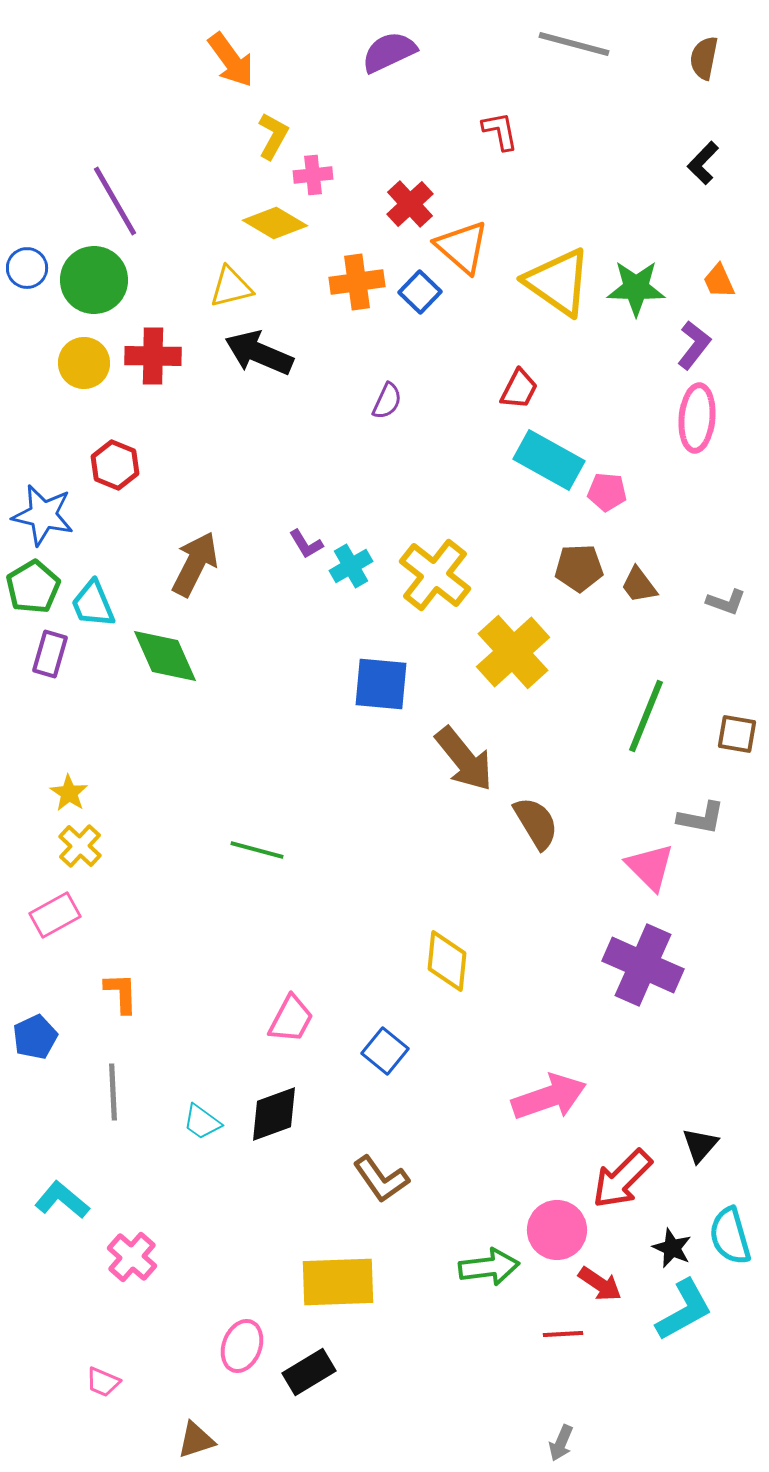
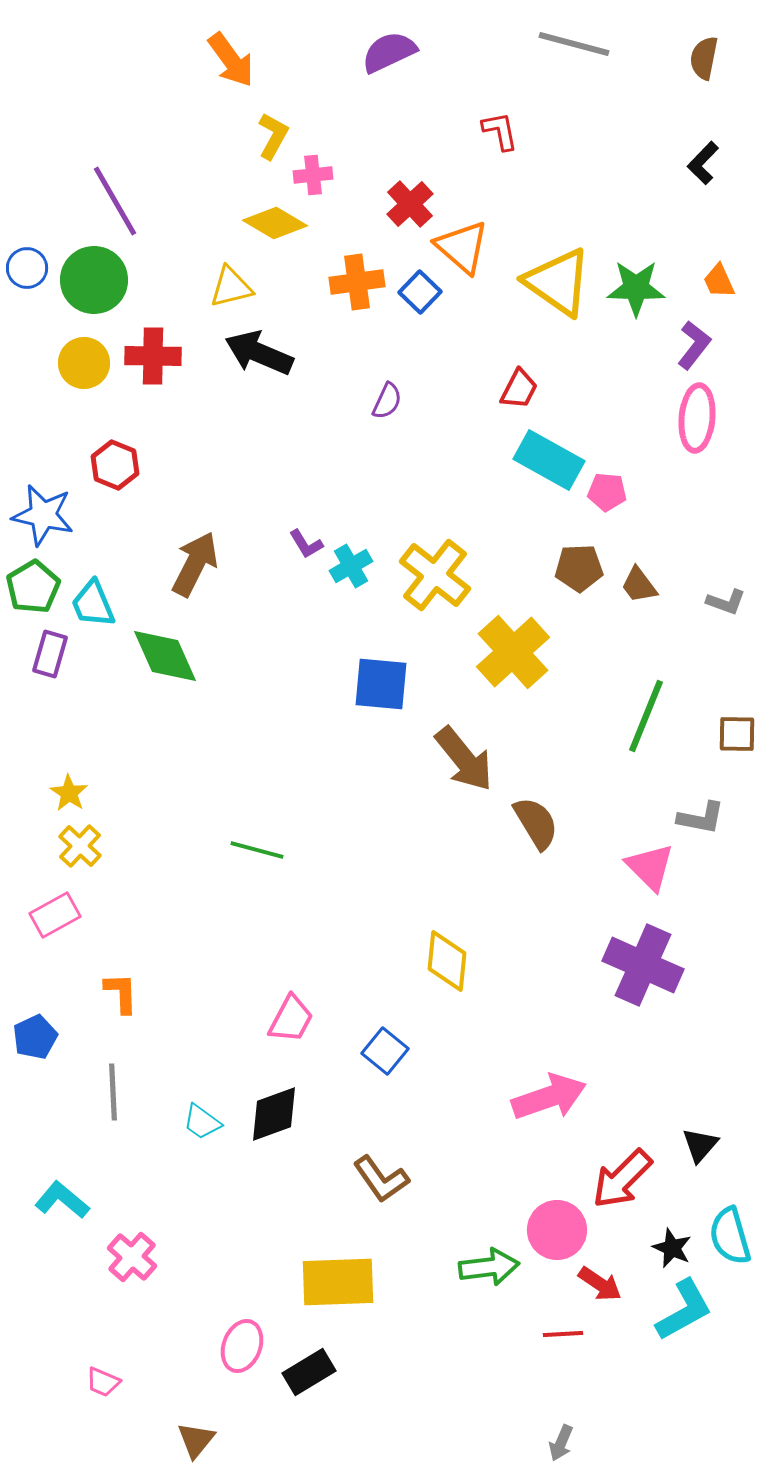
brown square at (737, 734): rotated 9 degrees counterclockwise
brown triangle at (196, 1440): rotated 33 degrees counterclockwise
